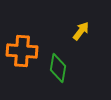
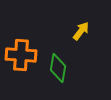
orange cross: moved 1 px left, 4 px down
